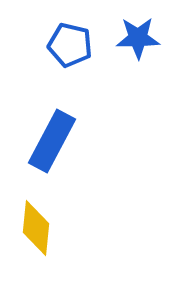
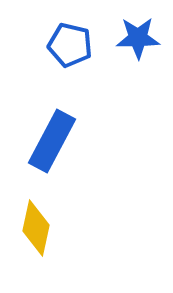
yellow diamond: rotated 6 degrees clockwise
